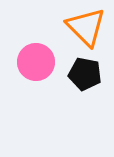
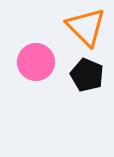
black pentagon: moved 2 px right, 1 px down; rotated 12 degrees clockwise
